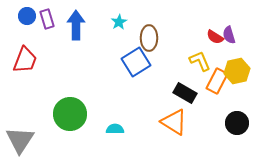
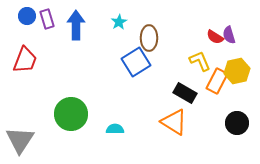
green circle: moved 1 px right
